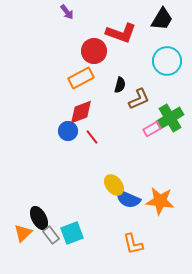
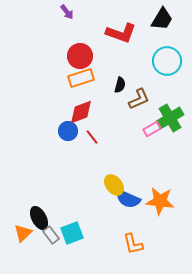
red circle: moved 14 px left, 5 px down
orange rectangle: rotated 10 degrees clockwise
